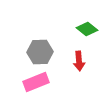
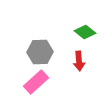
green diamond: moved 2 px left, 3 px down
pink rectangle: rotated 20 degrees counterclockwise
